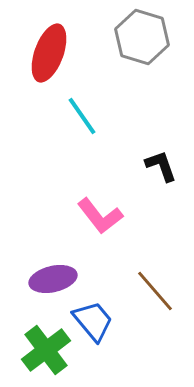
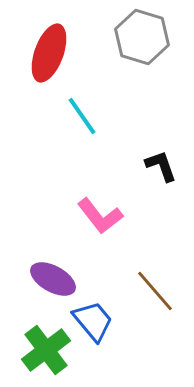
purple ellipse: rotated 42 degrees clockwise
